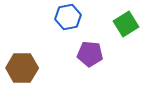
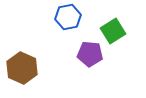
green square: moved 13 px left, 7 px down
brown hexagon: rotated 24 degrees clockwise
